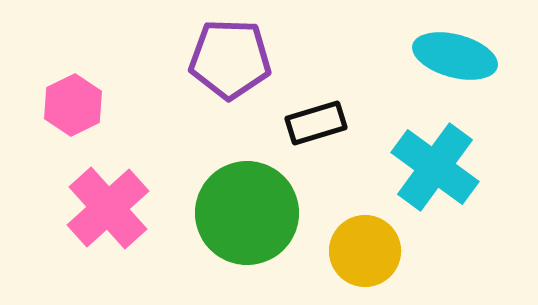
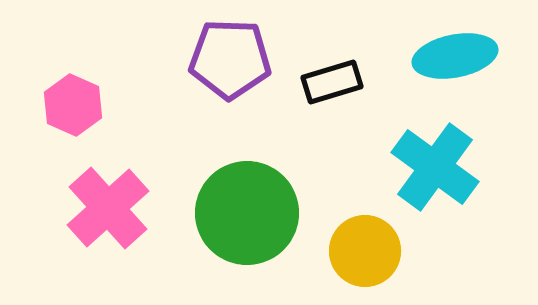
cyan ellipse: rotated 26 degrees counterclockwise
pink hexagon: rotated 10 degrees counterclockwise
black rectangle: moved 16 px right, 41 px up
